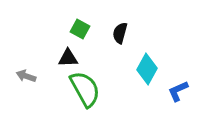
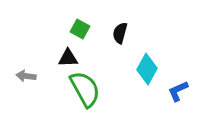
gray arrow: rotated 12 degrees counterclockwise
